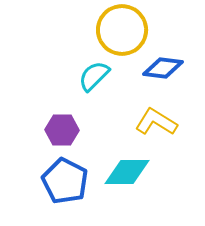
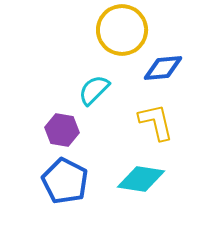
blue diamond: rotated 12 degrees counterclockwise
cyan semicircle: moved 14 px down
yellow L-shape: rotated 45 degrees clockwise
purple hexagon: rotated 8 degrees clockwise
cyan diamond: moved 14 px right, 7 px down; rotated 9 degrees clockwise
